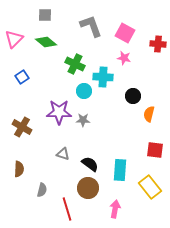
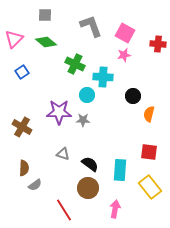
pink star: moved 3 px up; rotated 24 degrees counterclockwise
blue square: moved 5 px up
cyan circle: moved 3 px right, 4 px down
red square: moved 6 px left, 2 px down
brown semicircle: moved 5 px right, 1 px up
gray semicircle: moved 7 px left, 5 px up; rotated 40 degrees clockwise
red line: moved 3 px left, 1 px down; rotated 15 degrees counterclockwise
